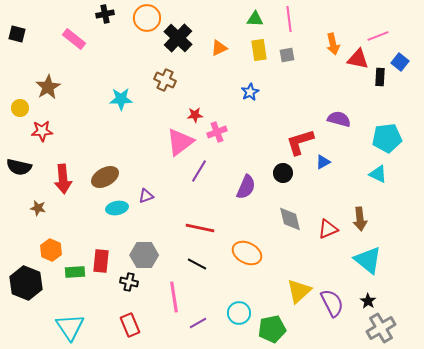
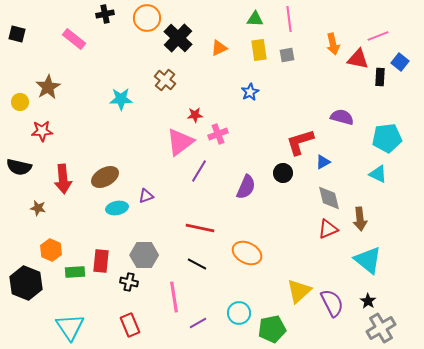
brown cross at (165, 80): rotated 15 degrees clockwise
yellow circle at (20, 108): moved 6 px up
purple semicircle at (339, 119): moved 3 px right, 2 px up
pink cross at (217, 132): moved 1 px right, 2 px down
gray diamond at (290, 219): moved 39 px right, 21 px up
